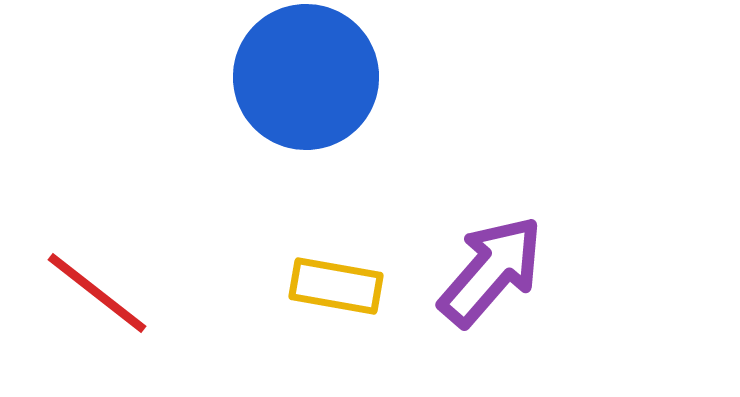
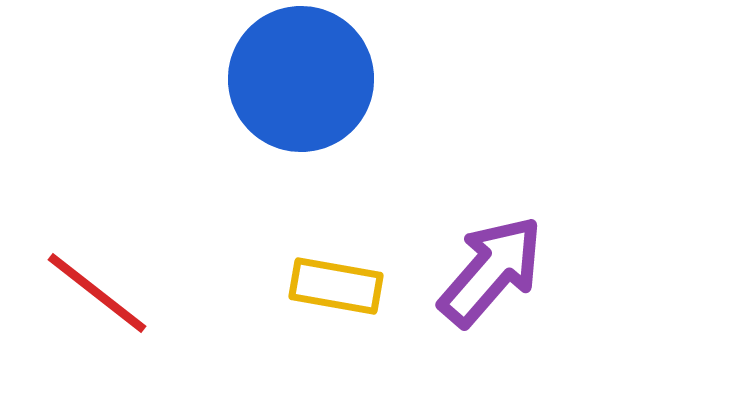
blue circle: moved 5 px left, 2 px down
